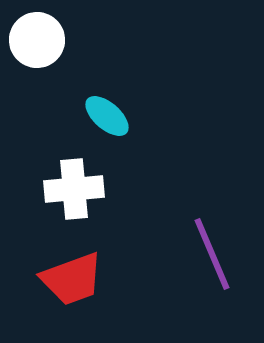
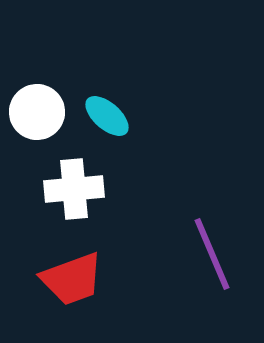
white circle: moved 72 px down
